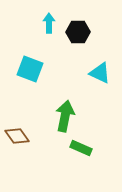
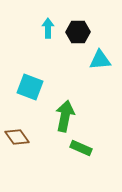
cyan arrow: moved 1 px left, 5 px down
cyan square: moved 18 px down
cyan triangle: moved 13 px up; rotated 30 degrees counterclockwise
brown diamond: moved 1 px down
